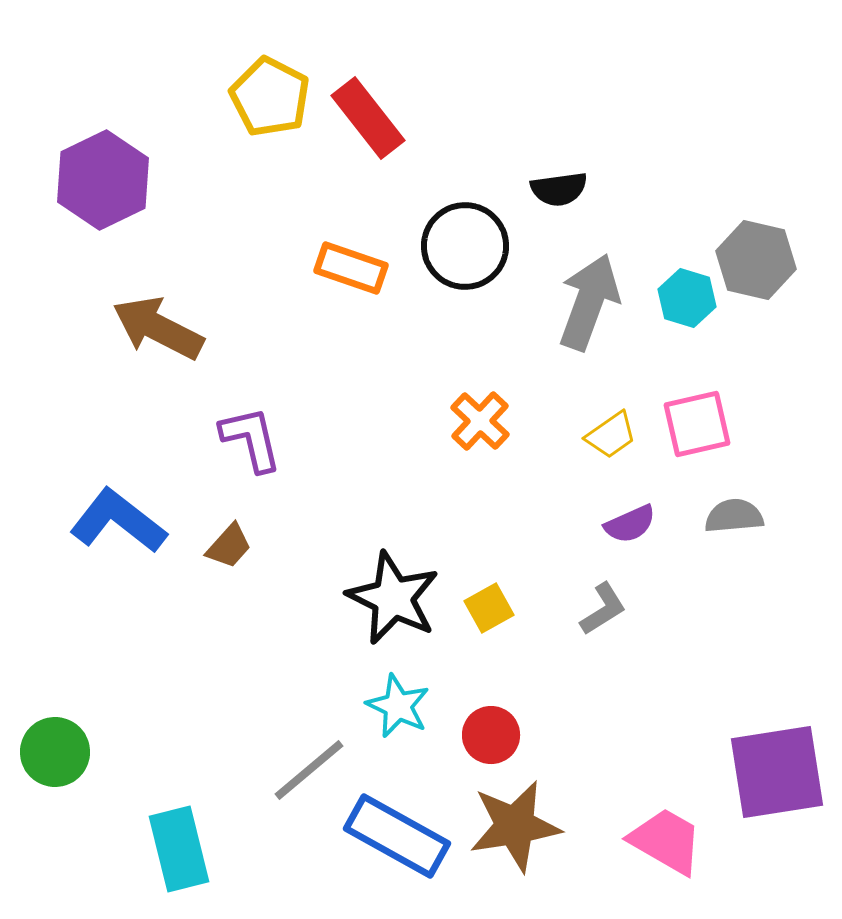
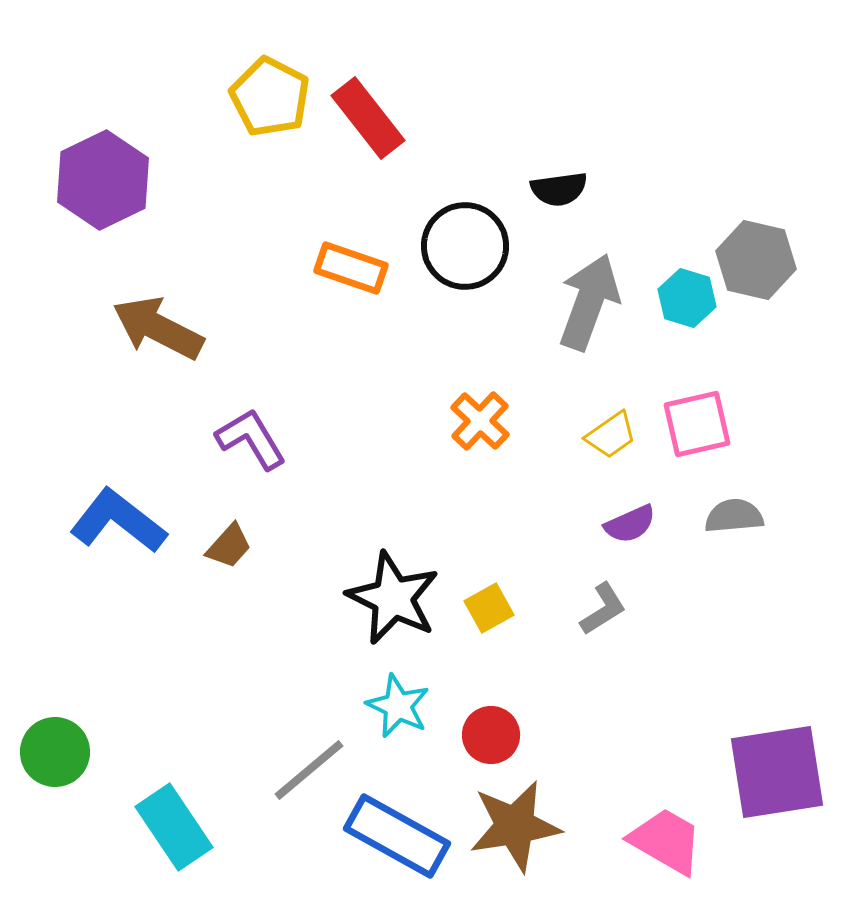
purple L-shape: rotated 18 degrees counterclockwise
cyan rectangle: moved 5 px left, 22 px up; rotated 20 degrees counterclockwise
